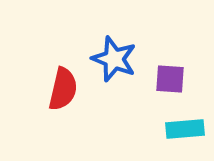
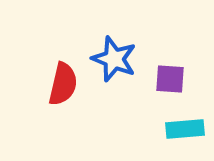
red semicircle: moved 5 px up
